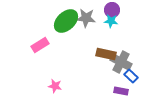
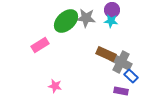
brown rectangle: rotated 12 degrees clockwise
